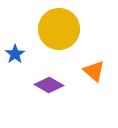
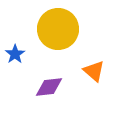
yellow circle: moved 1 px left
purple diamond: moved 2 px down; rotated 36 degrees counterclockwise
